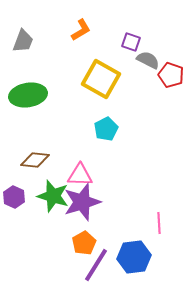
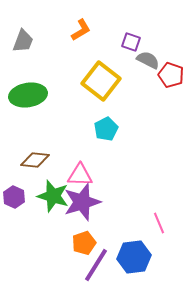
yellow square: moved 2 px down; rotated 9 degrees clockwise
pink line: rotated 20 degrees counterclockwise
orange pentagon: rotated 10 degrees clockwise
